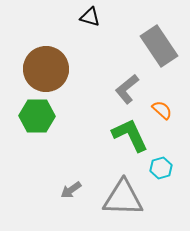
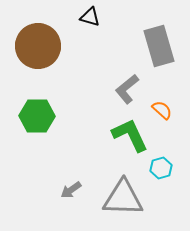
gray rectangle: rotated 18 degrees clockwise
brown circle: moved 8 px left, 23 px up
